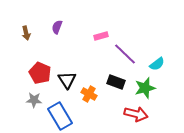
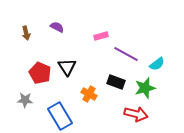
purple semicircle: rotated 96 degrees clockwise
purple line: moved 1 px right; rotated 15 degrees counterclockwise
black triangle: moved 13 px up
gray star: moved 9 px left
